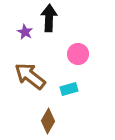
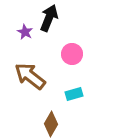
black arrow: rotated 20 degrees clockwise
pink circle: moved 6 px left
cyan rectangle: moved 5 px right, 5 px down
brown diamond: moved 3 px right, 3 px down
